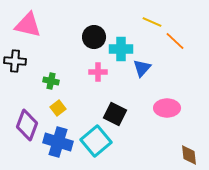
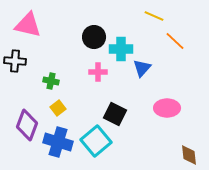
yellow line: moved 2 px right, 6 px up
